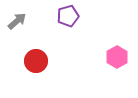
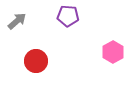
purple pentagon: rotated 20 degrees clockwise
pink hexagon: moved 4 px left, 5 px up
